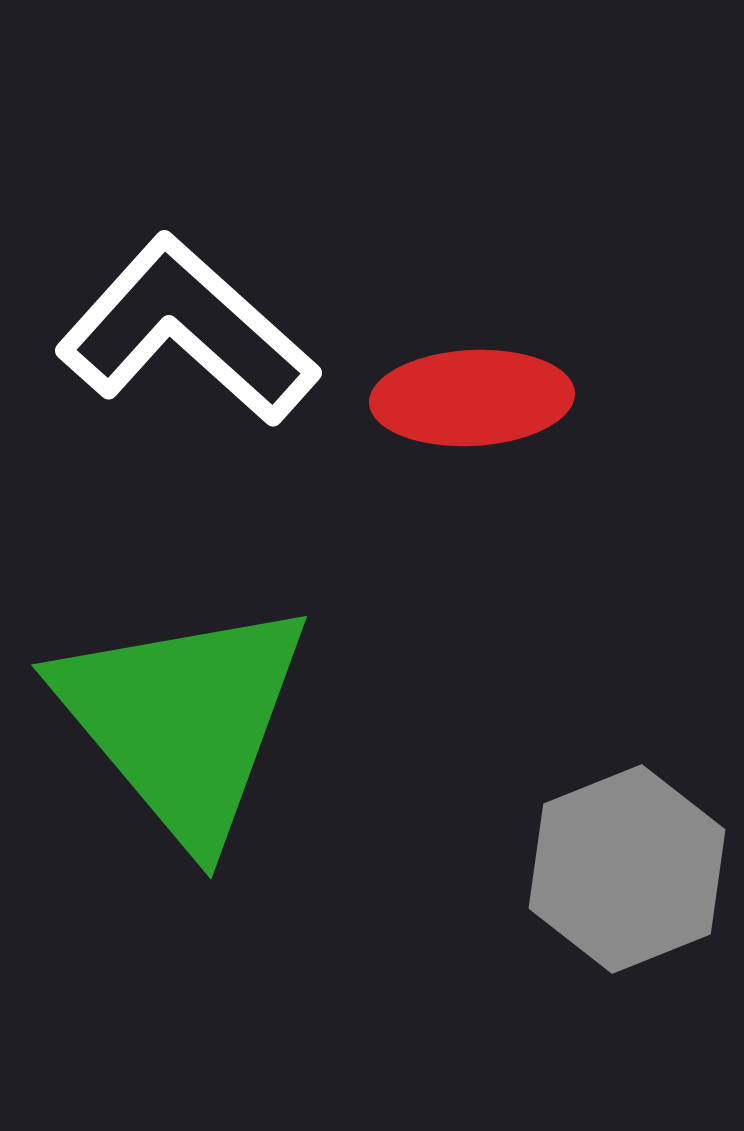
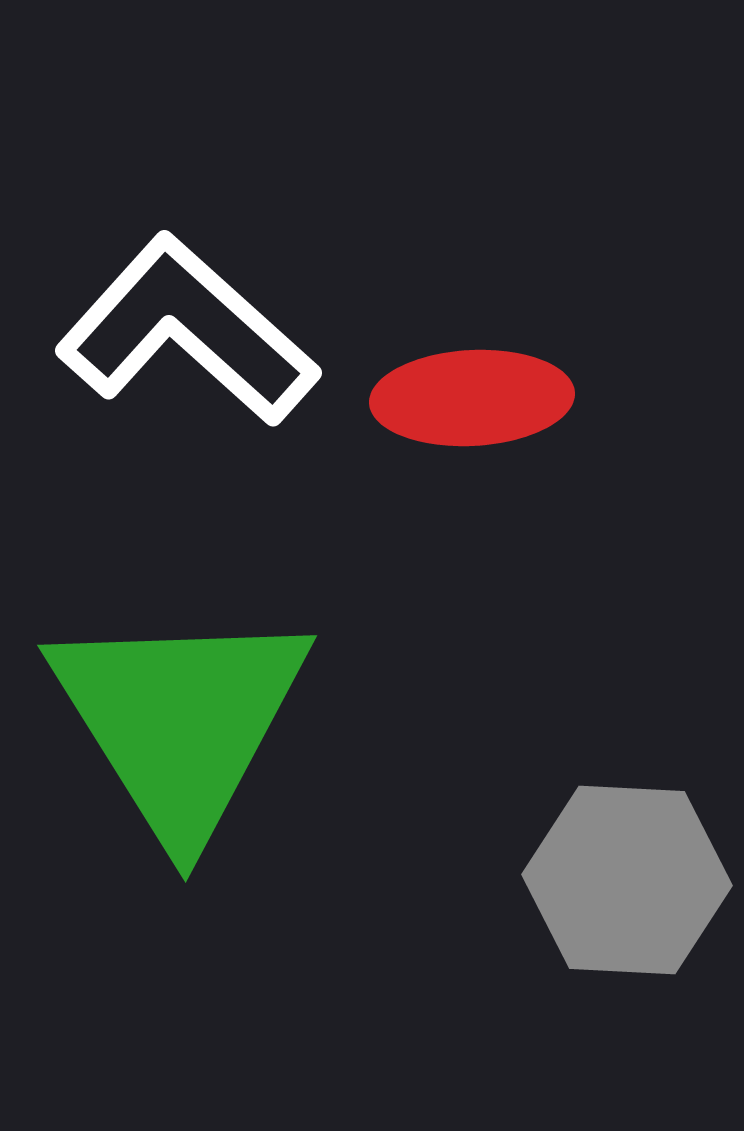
green triangle: moved 3 px left, 1 px down; rotated 8 degrees clockwise
gray hexagon: moved 11 px down; rotated 25 degrees clockwise
